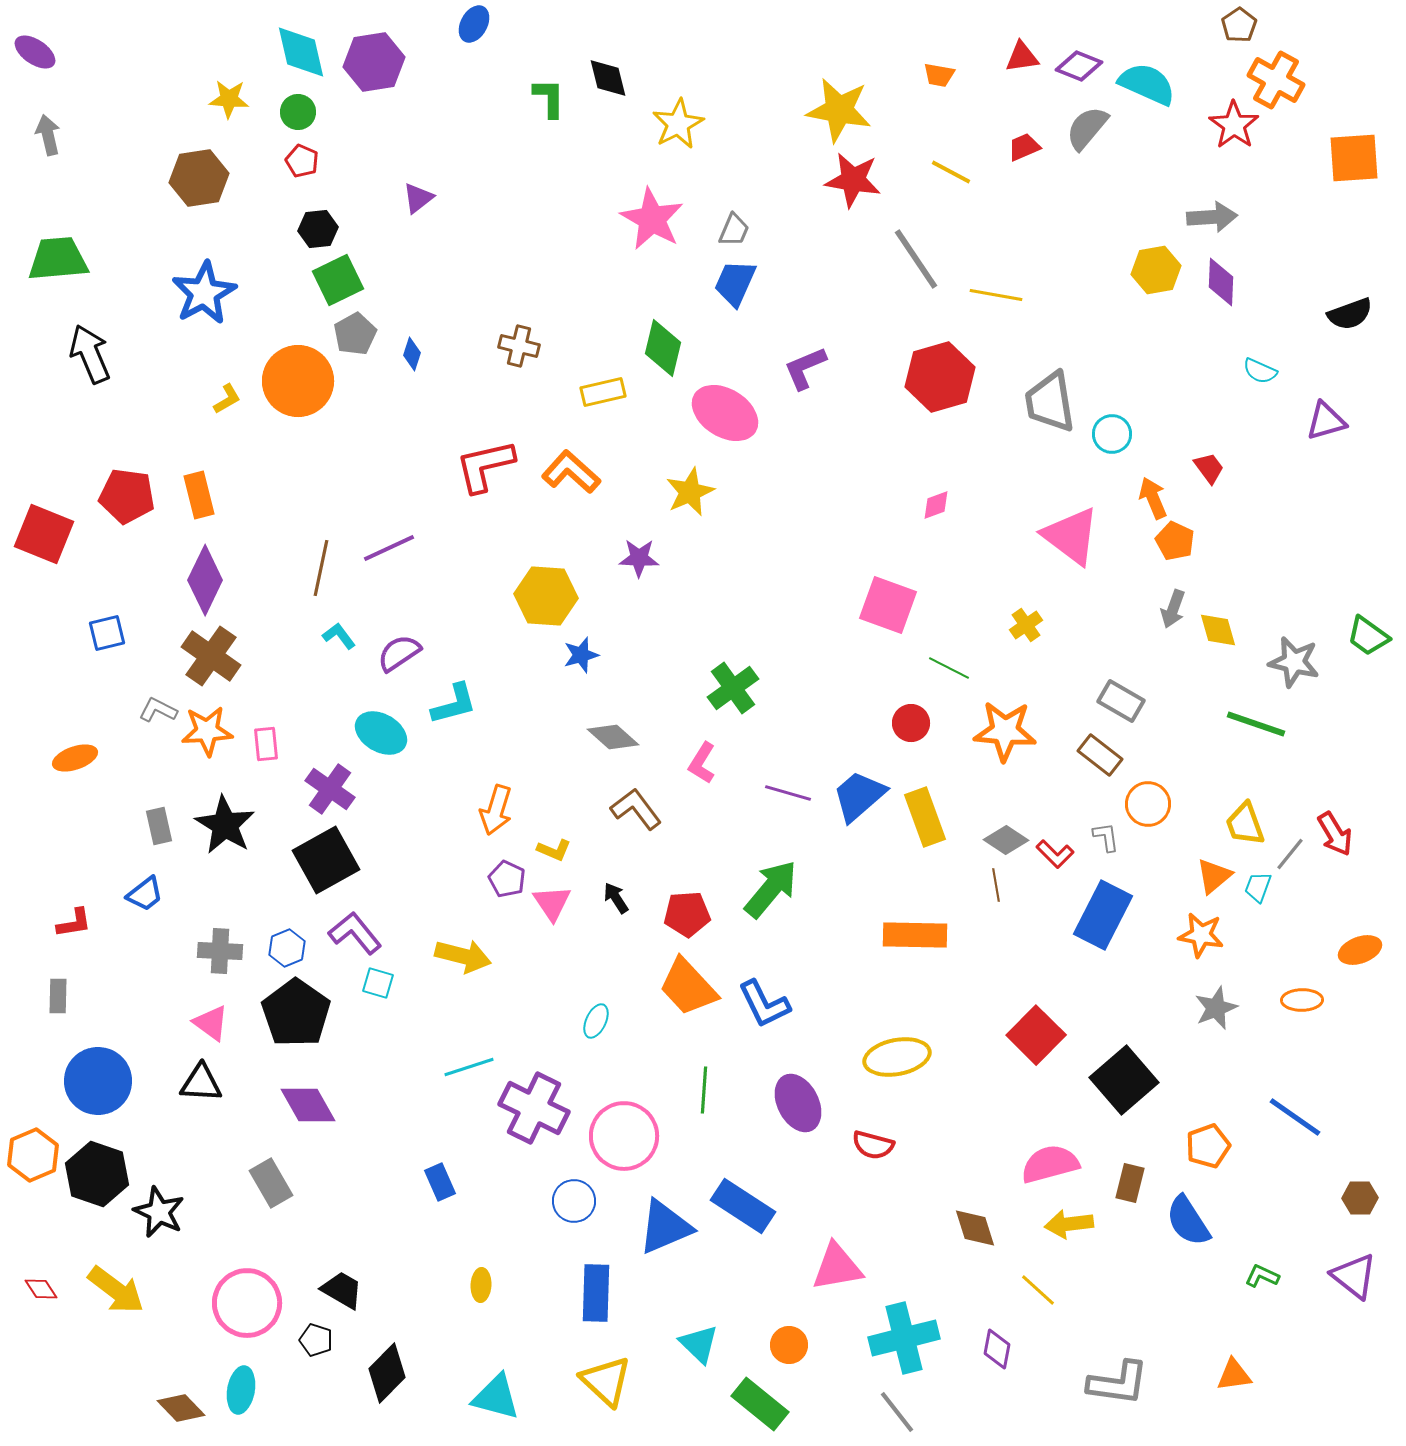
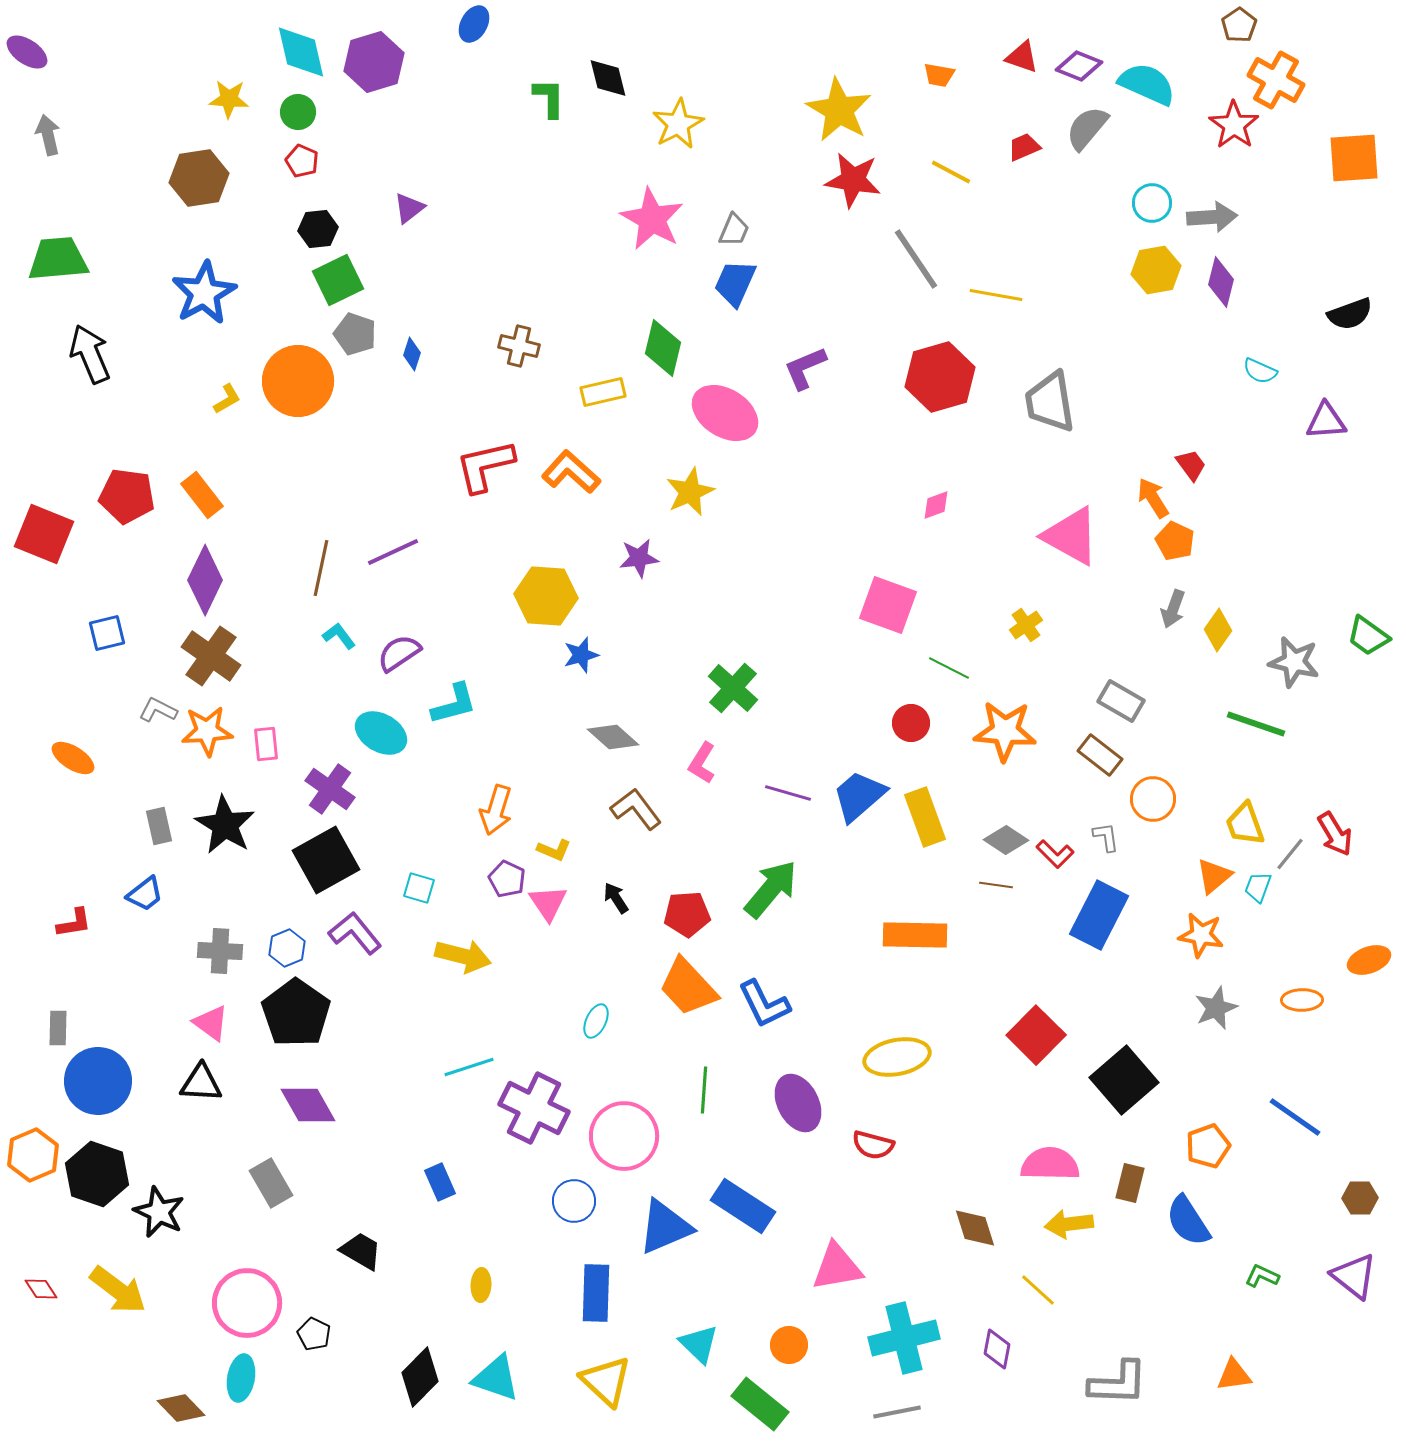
purple ellipse at (35, 52): moved 8 px left
red triangle at (1022, 57): rotated 27 degrees clockwise
purple hexagon at (374, 62): rotated 8 degrees counterclockwise
yellow star at (839, 110): rotated 20 degrees clockwise
purple triangle at (418, 198): moved 9 px left, 10 px down
purple diamond at (1221, 282): rotated 12 degrees clockwise
gray pentagon at (355, 334): rotated 24 degrees counterclockwise
purple triangle at (1326, 421): rotated 12 degrees clockwise
cyan circle at (1112, 434): moved 40 px right, 231 px up
red trapezoid at (1209, 468): moved 18 px left, 3 px up
orange rectangle at (199, 495): moved 3 px right; rotated 24 degrees counterclockwise
orange arrow at (1153, 498): rotated 9 degrees counterclockwise
pink triangle at (1071, 536): rotated 8 degrees counterclockwise
purple line at (389, 548): moved 4 px right, 4 px down
purple star at (639, 558): rotated 9 degrees counterclockwise
yellow diamond at (1218, 630): rotated 51 degrees clockwise
green cross at (733, 688): rotated 12 degrees counterclockwise
orange ellipse at (75, 758): moved 2 px left; rotated 51 degrees clockwise
orange circle at (1148, 804): moved 5 px right, 5 px up
brown line at (996, 885): rotated 72 degrees counterclockwise
pink triangle at (552, 903): moved 4 px left
blue rectangle at (1103, 915): moved 4 px left
orange ellipse at (1360, 950): moved 9 px right, 10 px down
cyan square at (378, 983): moved 41 px right, 95 px up
gray rectangle at (58, 996): moved 32 px down
pink semicircle at (1050, 1164): rotated 16 degrees clockwise
yellow arrow at (116, 1290): moved 2 px right
black trapezoid at (342, 1290): moved 19 px right, 39 px up
black pentagon at (316, 1340): moved 2 px left, 6 px up; rotated 8 degrees clockwise
black diamond at (387, 1373): moved 33 px right, 4 px down
gray L-shape at (1118, 1383): rotated 6 degrees counterclockwise
cyan ellipse at (241, 1390): moved 12 px up
cyan triangle at (496, 1397): moved 19 px up; rotated 4 degrees clockwise
gray line at (897, 1412): rotated 63 degrees counterclockwise
